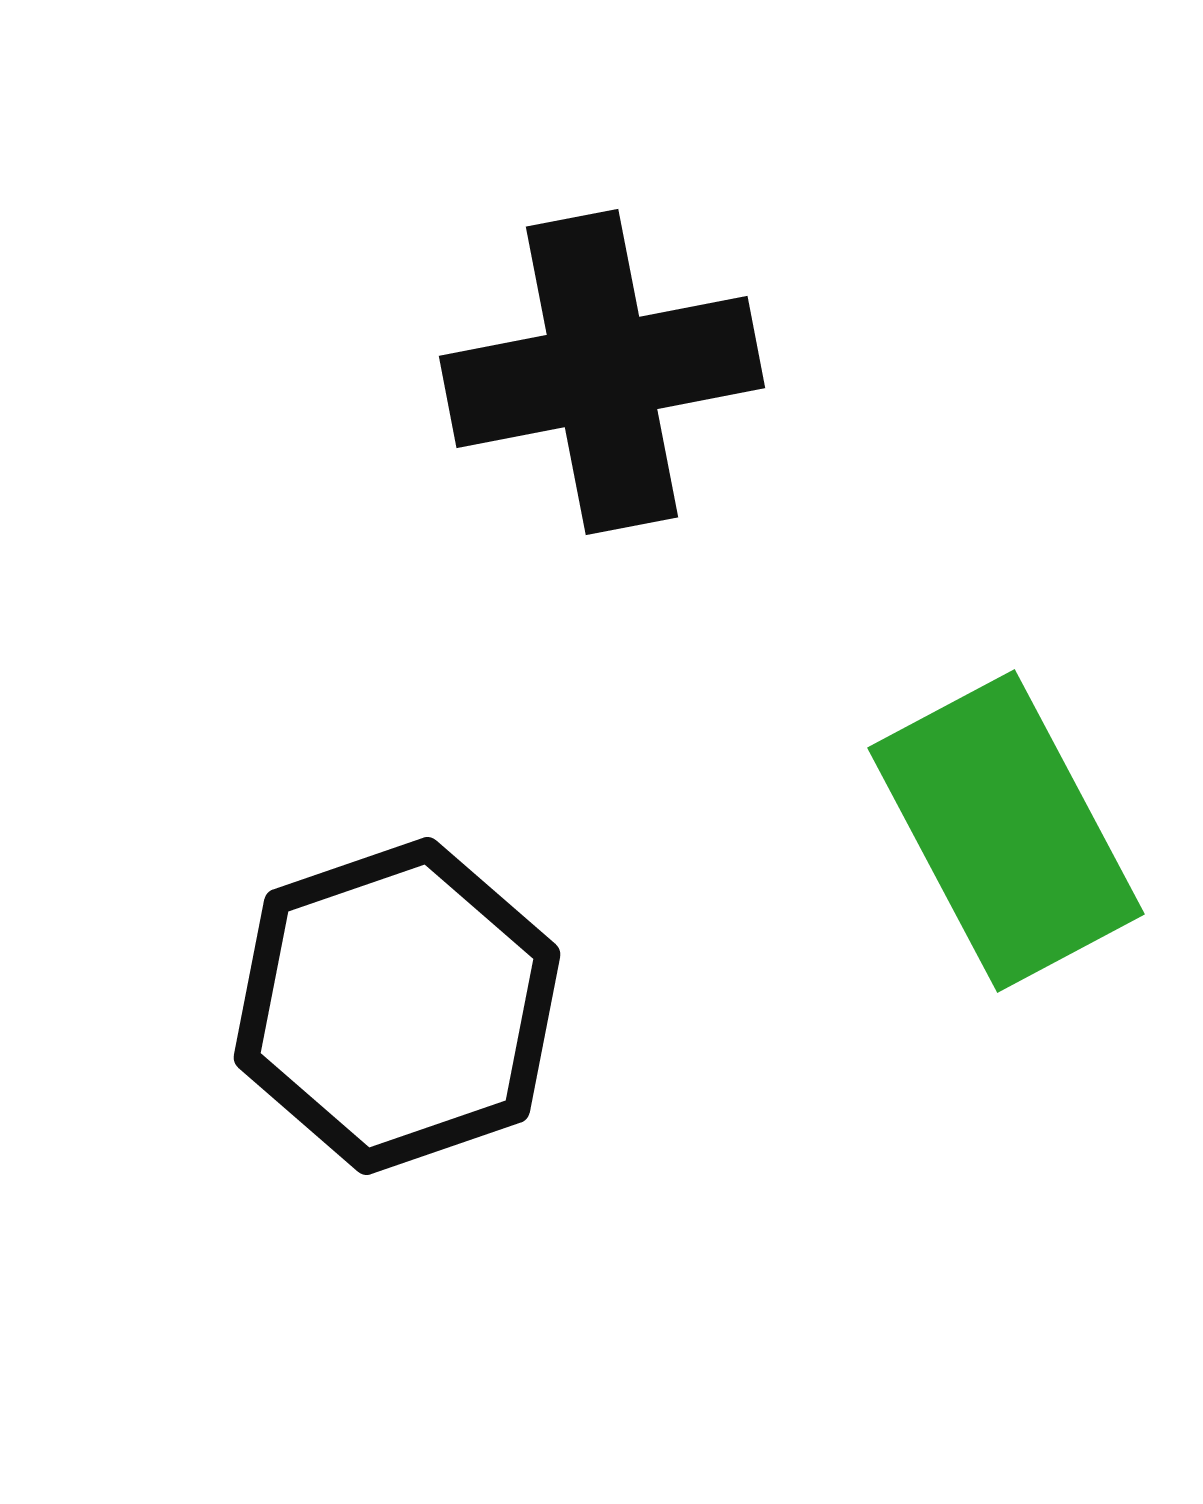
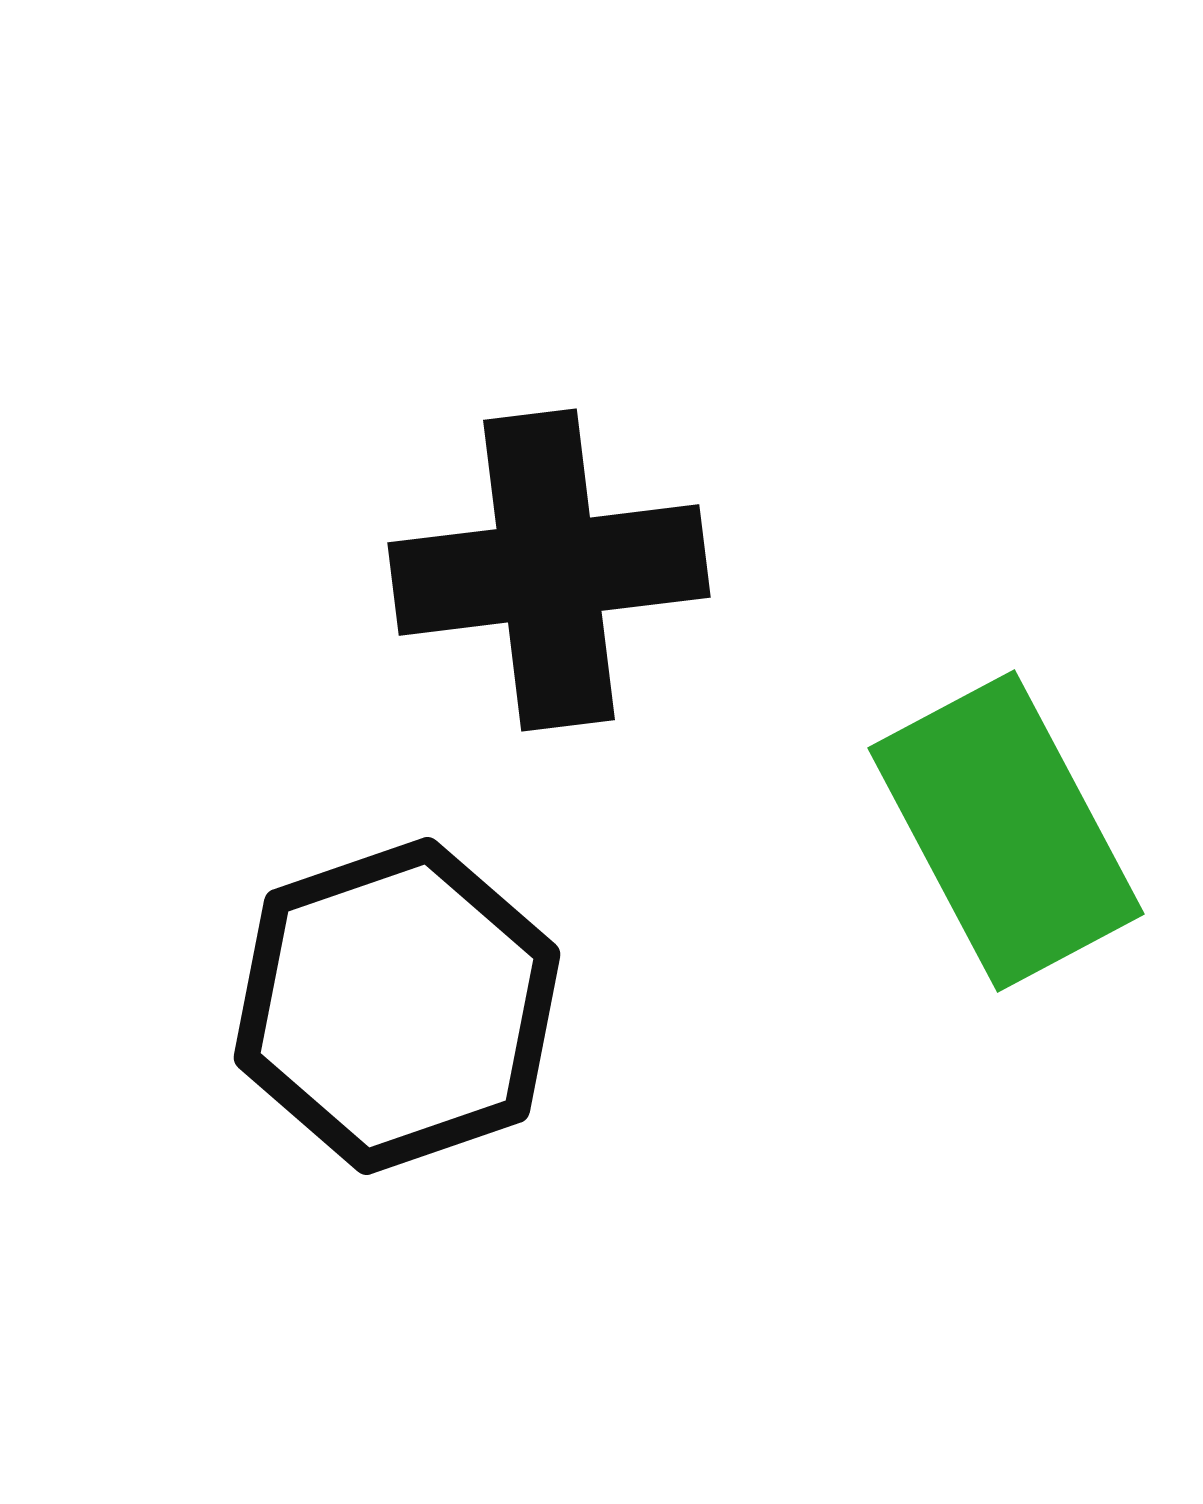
black cross: moved 53 px left, 198 px down; rotated 4 degrees clockwise
